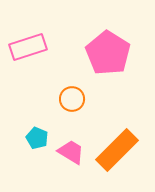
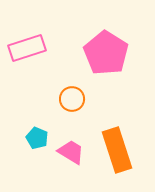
pink rectangle: moved 1 px left, 1 px down
pink pentagon: moved 2 px left
orange rectangle: rotated 63 degrees counterclockwise
